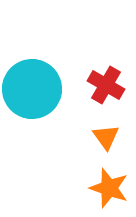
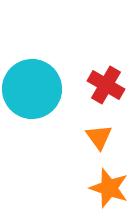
orange triangle: moved 7 px left
